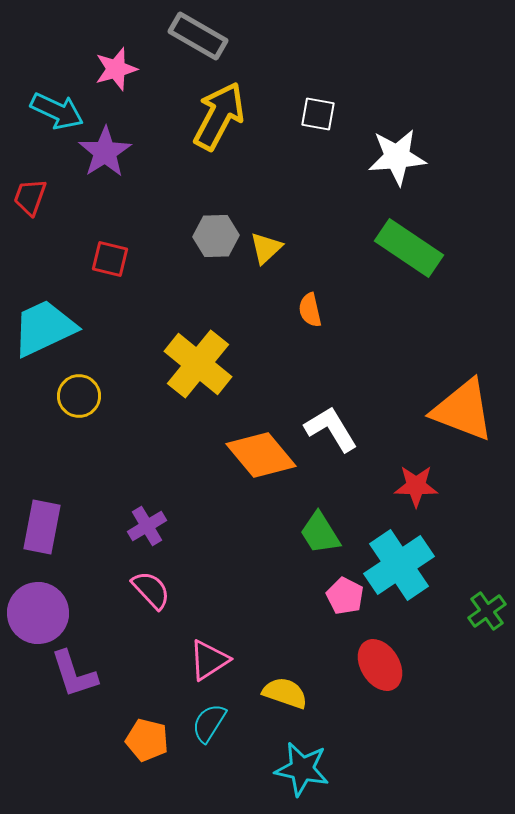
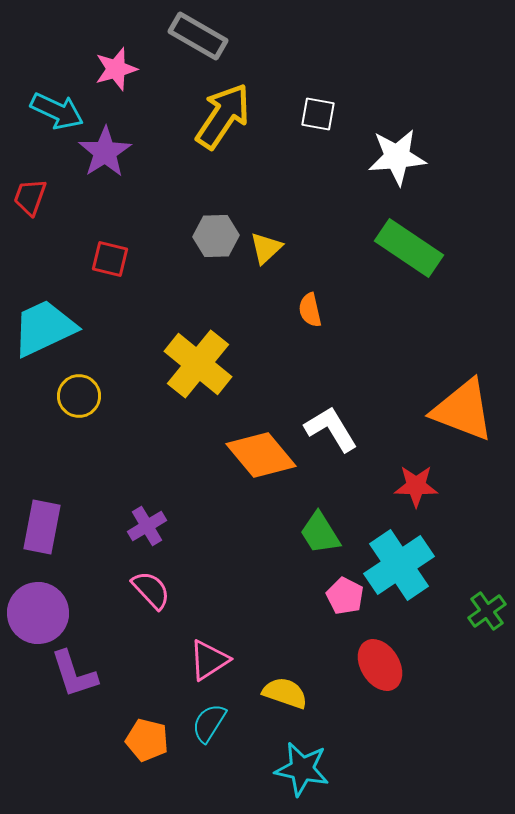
yellow arrow: moved 4 px right; rotated 6 degrees clockwise
